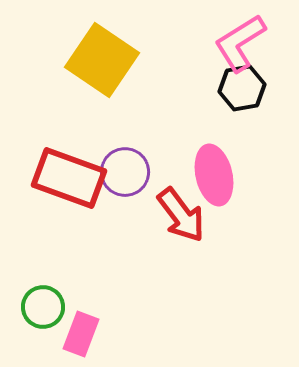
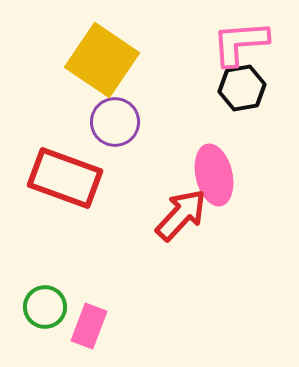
pink L-shape: rotated 28 degrees clockwise
purple circle: moved 10 px left, 50 px up
red rectangle: moved 4 px left
red arrow: rotated 100 degrees counterclockwise
green circle: moved 2 px right
pink rectangle: moved 8 px right, 8 px up
